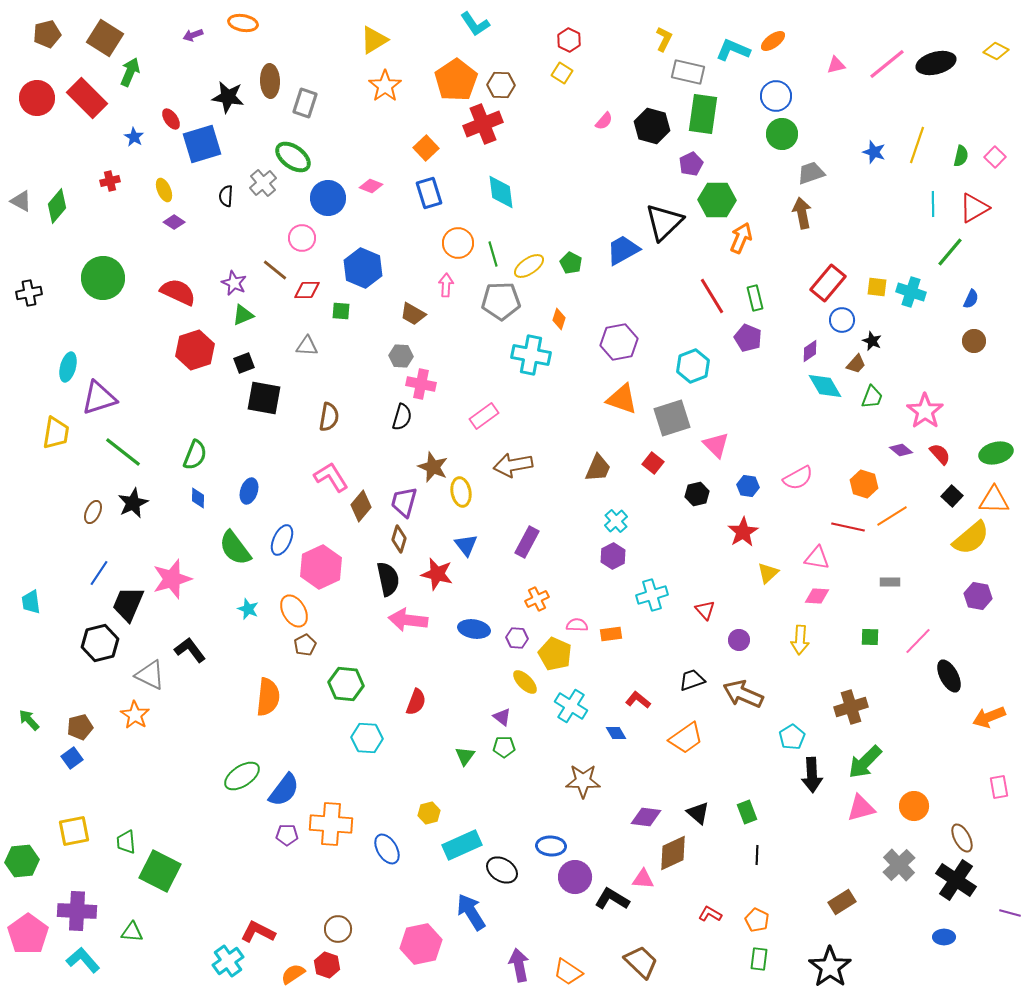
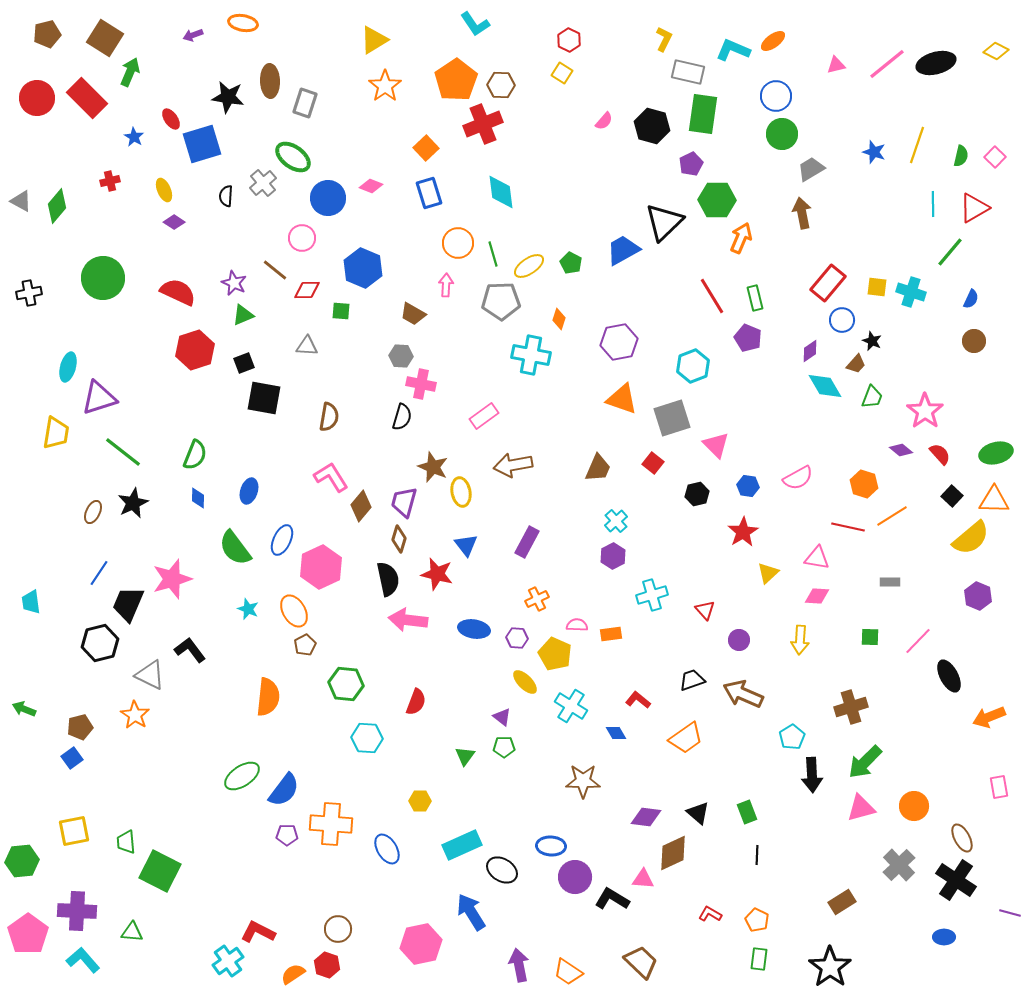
gray trapezoid at (811, 173): moved 4 px up; rotated 12 degrees counterclockwise
purple hexagon at (978, 596): rotated 12 degrees clockwise
green arrow at (29, 720): moved 5 px left, 11 px up; rotated 25 degrees counterclockwise
yellow hexagon at (429, 813): moved 9 px left, 12 px up; rotated 15 degrees clockwise
